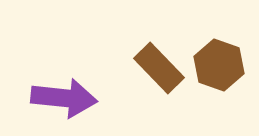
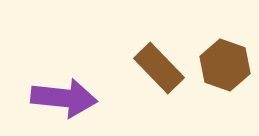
brown hexagon: moved 6 px right
